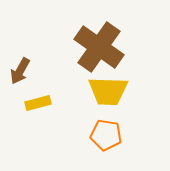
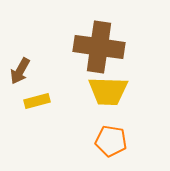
brown cross: rotated 27 degrees counterclockwise
yellow rectangle: moved 1 px left, 2 px up
orange pentagon: moved 5 px right, 6 px down
